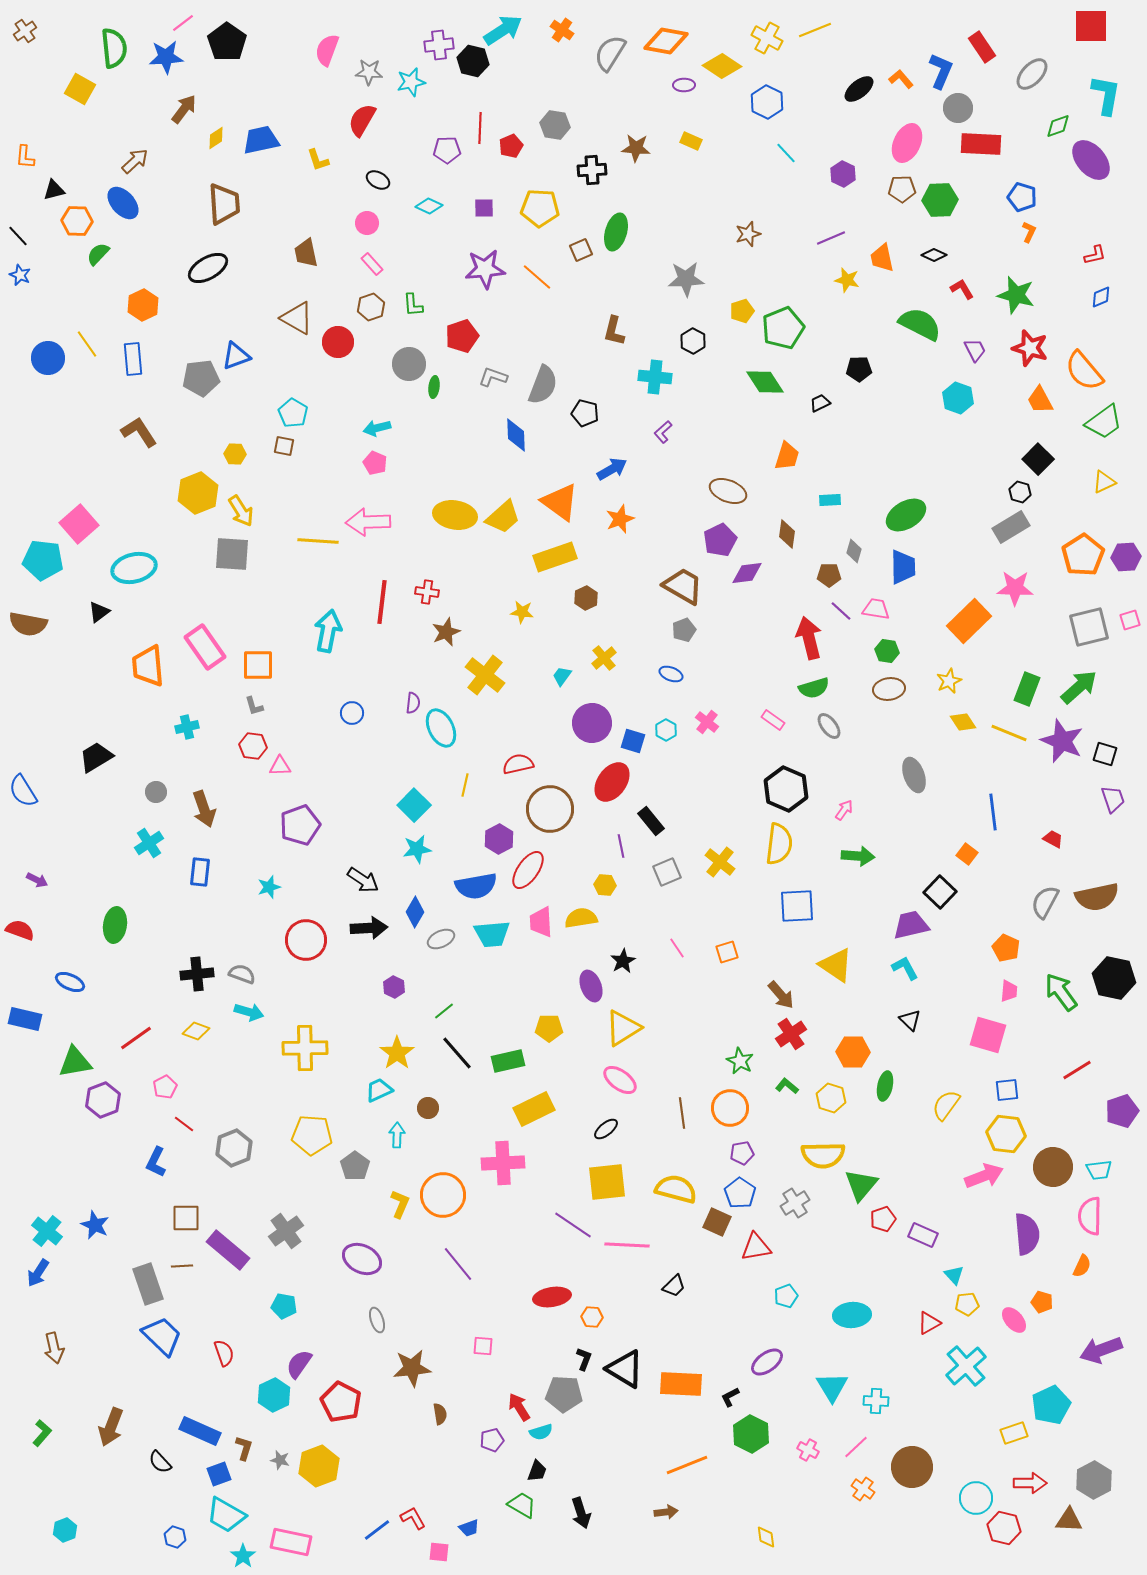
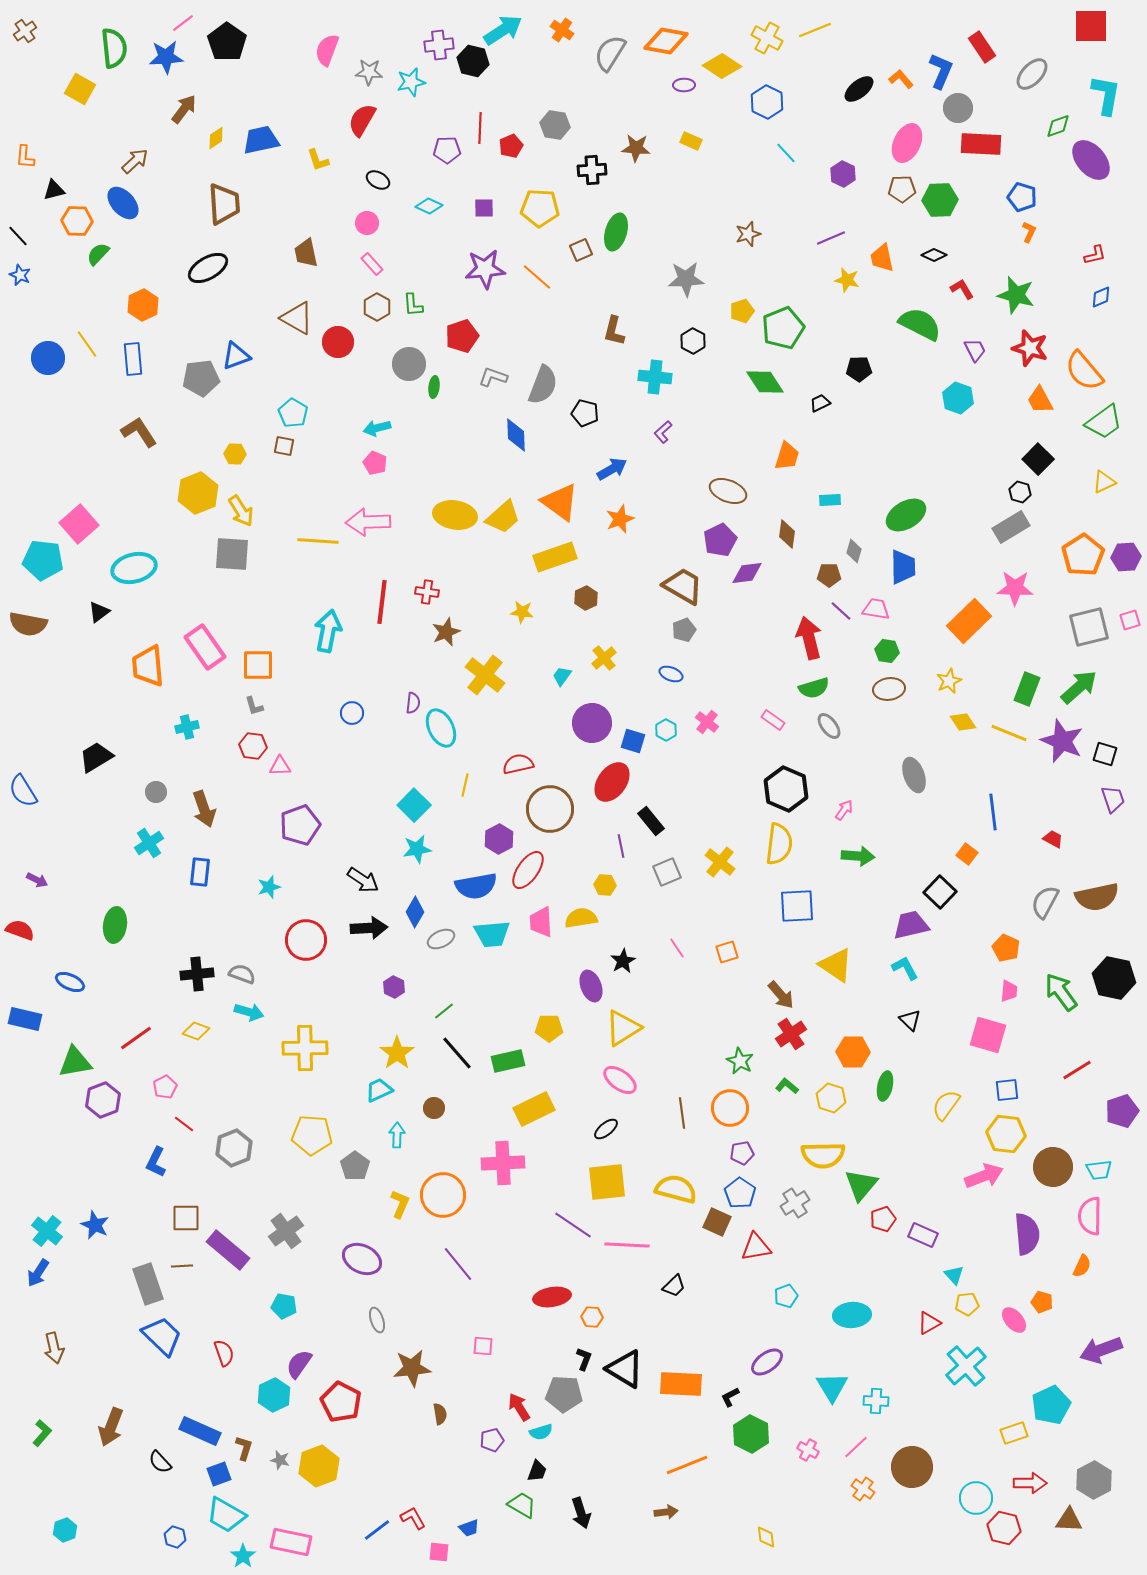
brown hexagon at (371, 307): moved 6 px right; rotated 12 degrees counterclockwise
brown circle at (428, 1108): moved 6 px right
